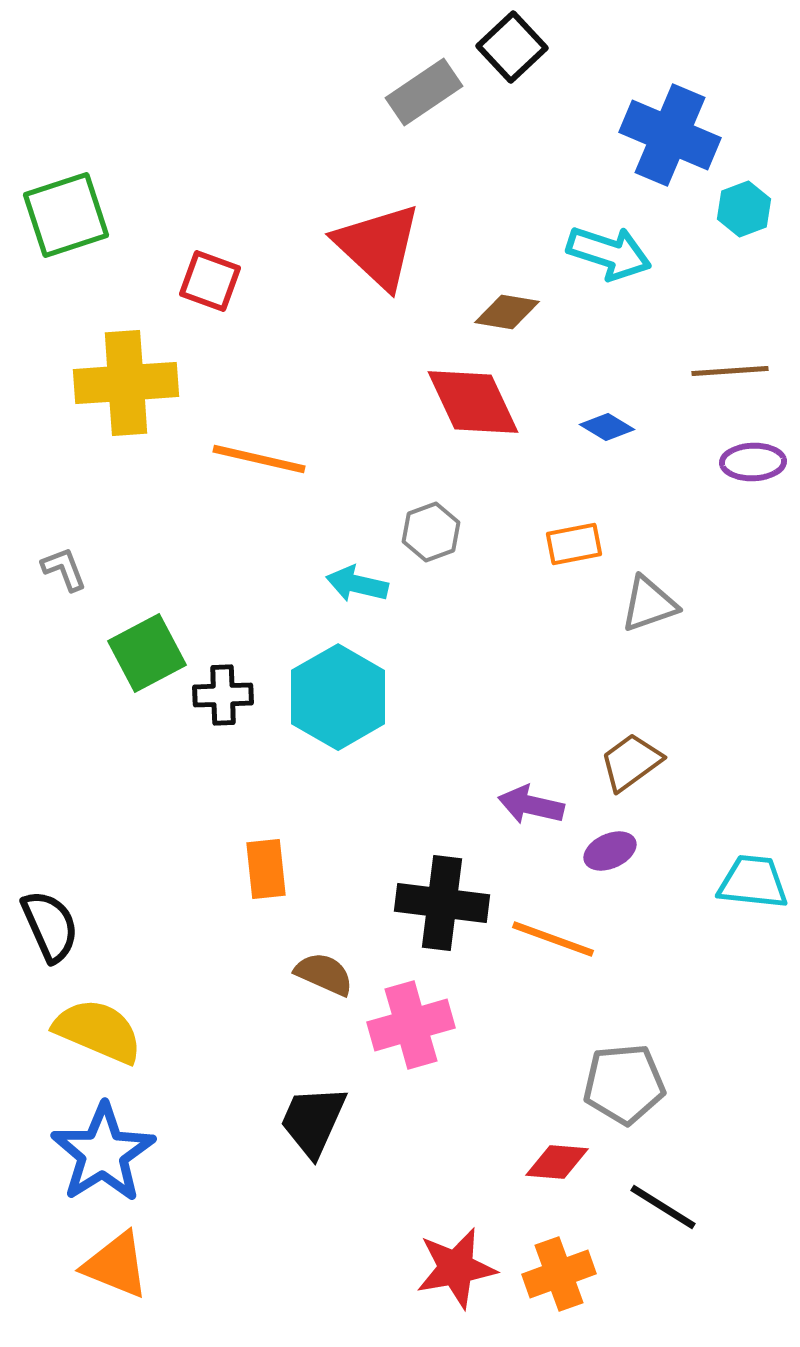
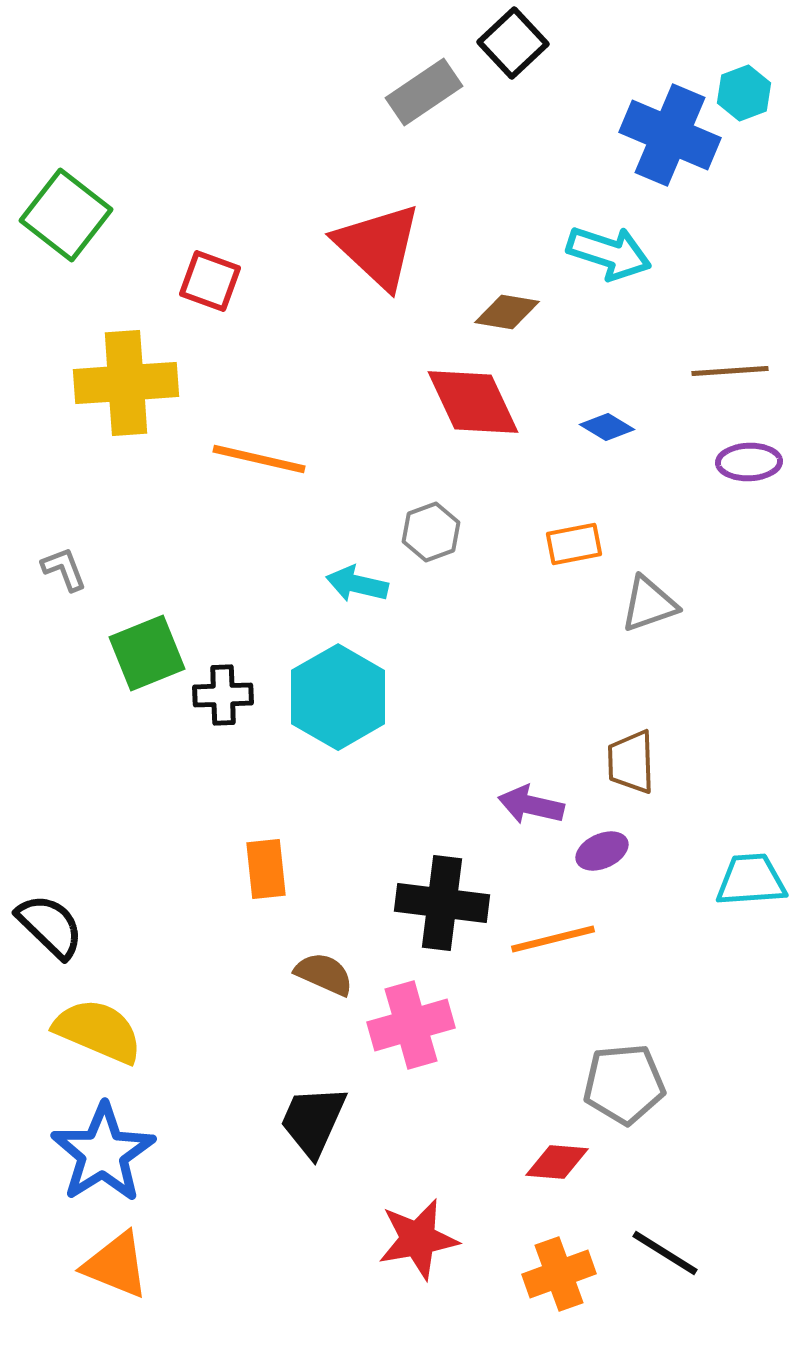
black square at (512, 47): moved 1 px right, 4 px up
cyan hexagon at (744, 209): moved 116 px up
green square at (66, 215): rotated 34 degrees counterclockwise
purple ellipse at (753, 462): moved 4 px left
green square at (147, 653): rotated 6 degrees clockwise
brown trapezoid at (631, 762): rotated 56 degrees counterclockwise
purple ellipse at (610, 851): moved 8 px left
cyan trapezoid at (753, 882): moved 2 px left, 2 px up; rotated 10 degrees counterclockwise
black semicircle at (50, 926): rotated 22 degrees counterclockwise
orange line at (553, 939): rotated 34 degrees counterclockwise
black line at (663, 1207): moved 2 px right, 46 px down
red star at (456, 1268): moved 38 px left, 29 px up
